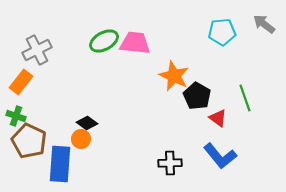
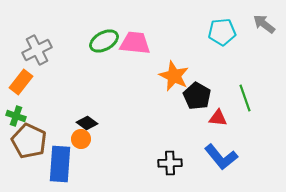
red triangle: rotated 30 degrees counterclockwise
blue L-shape: moved 1 px right, 1 px down
